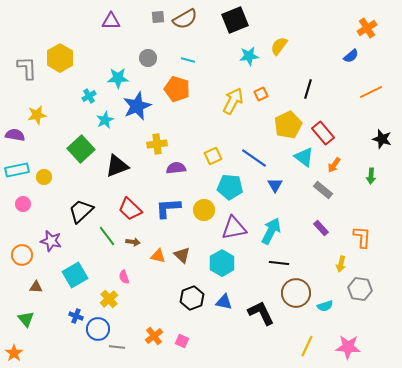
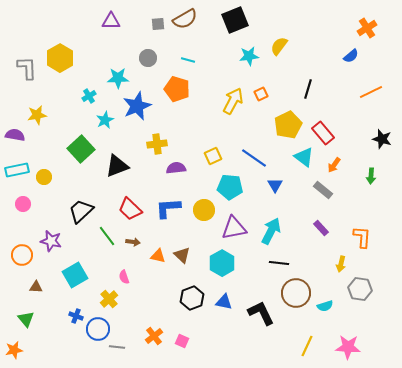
gray square at (158, 17): moved 7 px down
orange star at (14, 353): moved 3 px up; rotated 24 degrees clockwise
